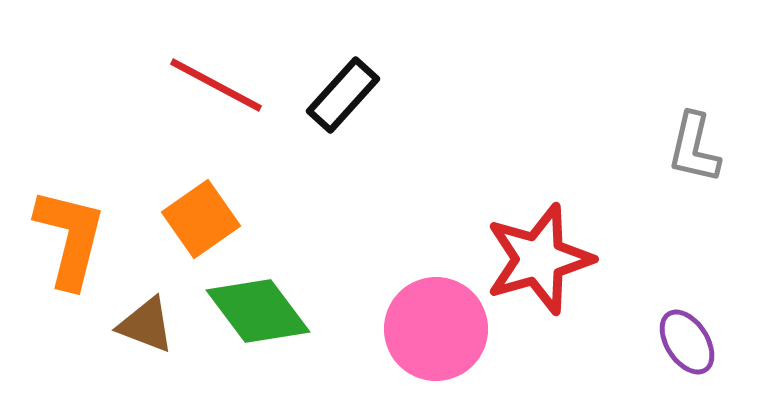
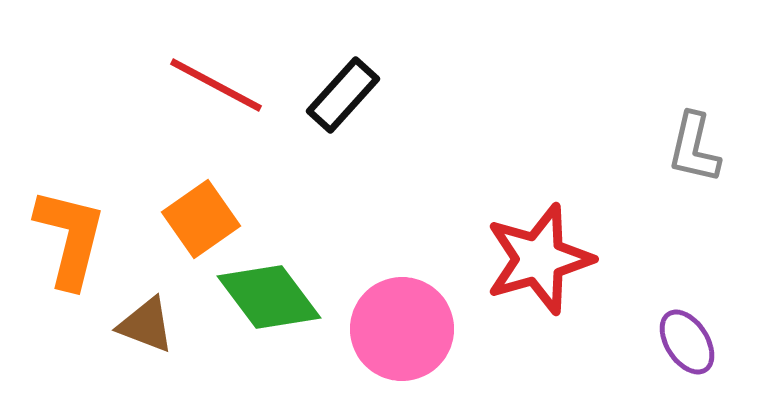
green diamond: moved 11 px right, 14 px up
pink circle: moved 34 px left
